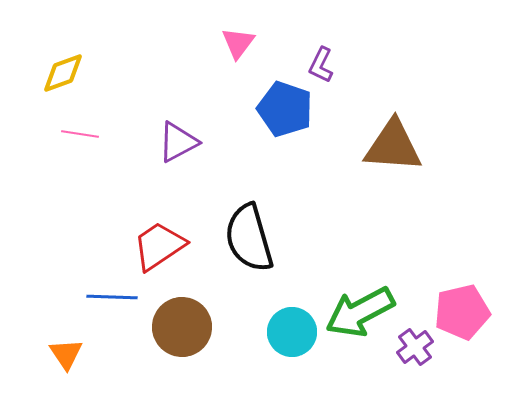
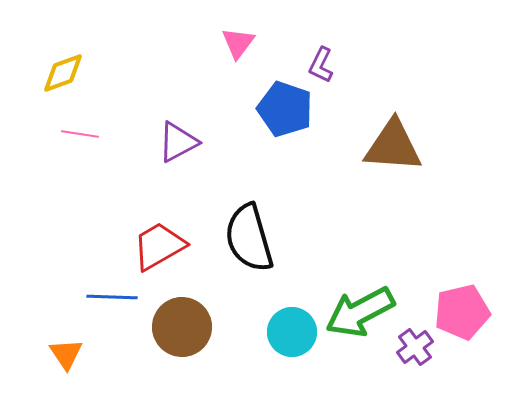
red trapezoid: rotated 4 degrees clockwise
